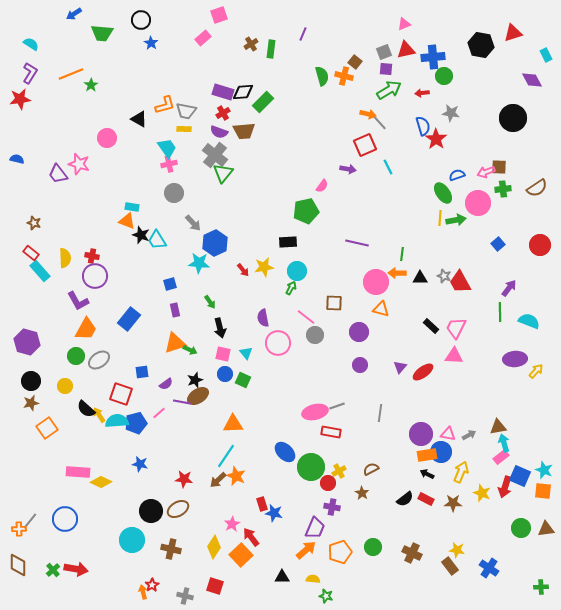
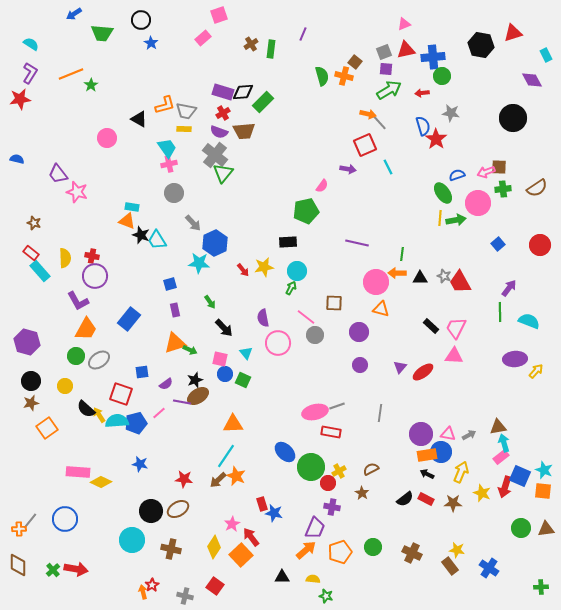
green circle at (444, 76): moved 2 px left
pink star at (79, 164): moved 2 px left, 28 px down
black arrow at (220, 328): moved 4 px right; rotated 30 degrees counterclockwise
pink square at (223, 354): moved 3 px left, 5 px down
red square at (215, 586): rotated 18 degrees clockwise
